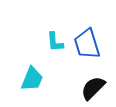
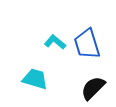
cyan L-shape: rotated 135 degrees clockwise
cyan trapezoid: moved 3 px right; rotated 96 degrees counterclockwise
